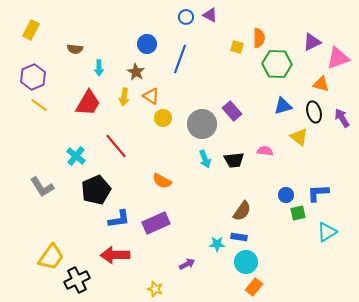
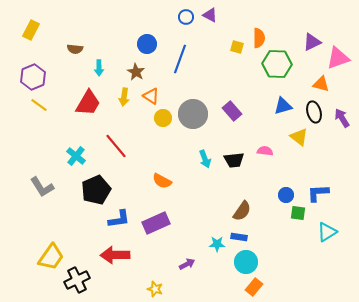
gray circle at (202, 124): moved 9 px left, 10 px up
green square at (298, 213): rotated 21 degrees clockwise
